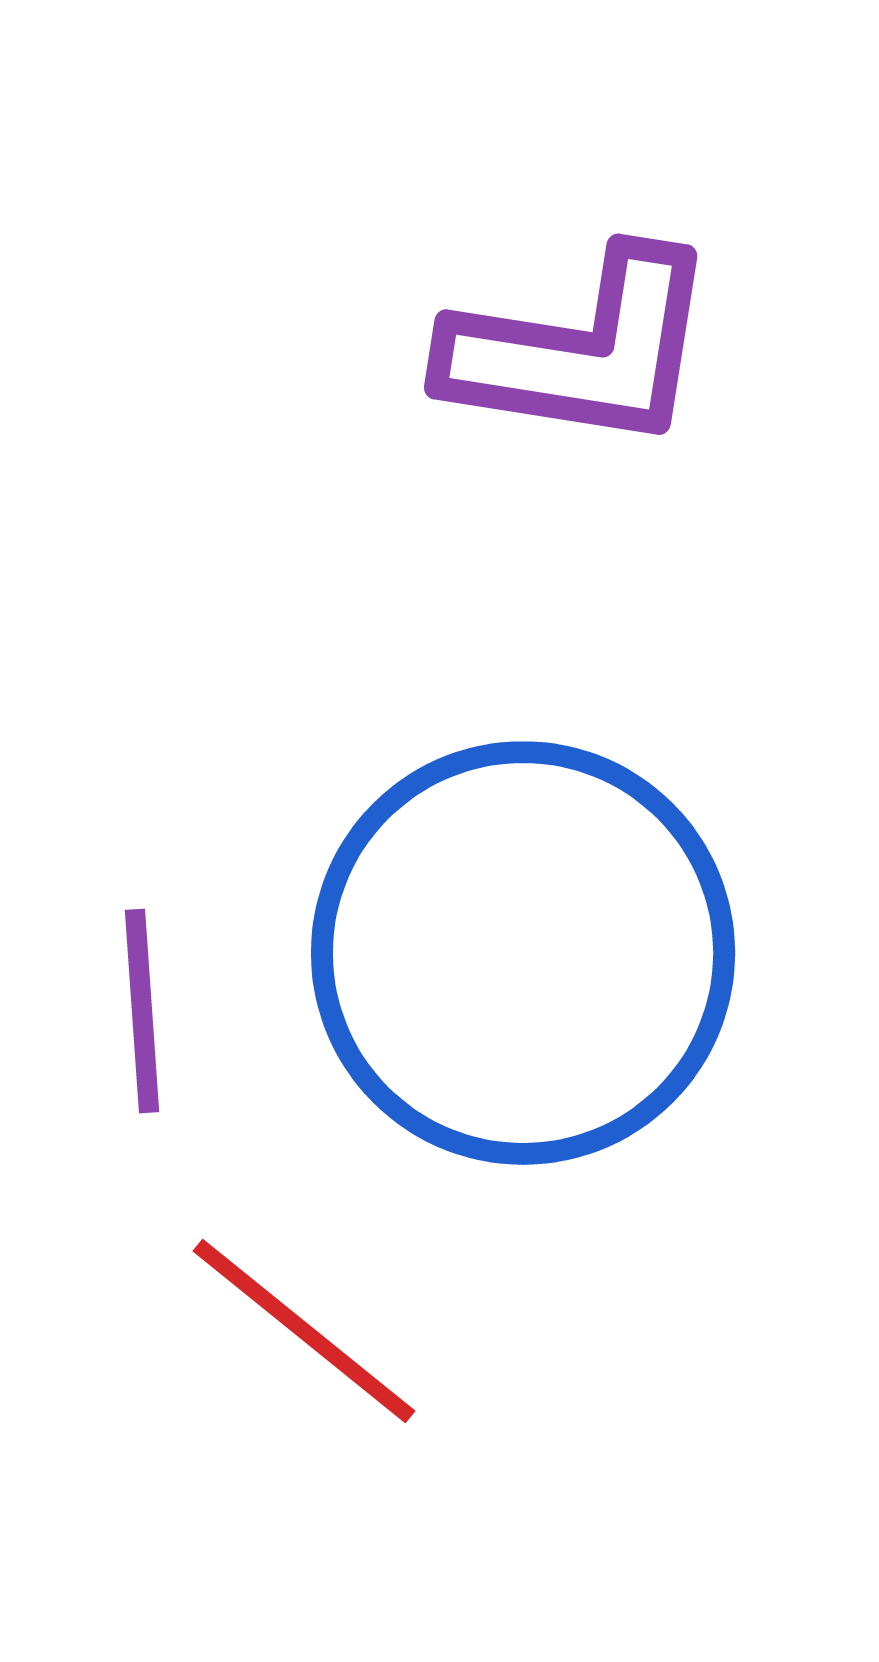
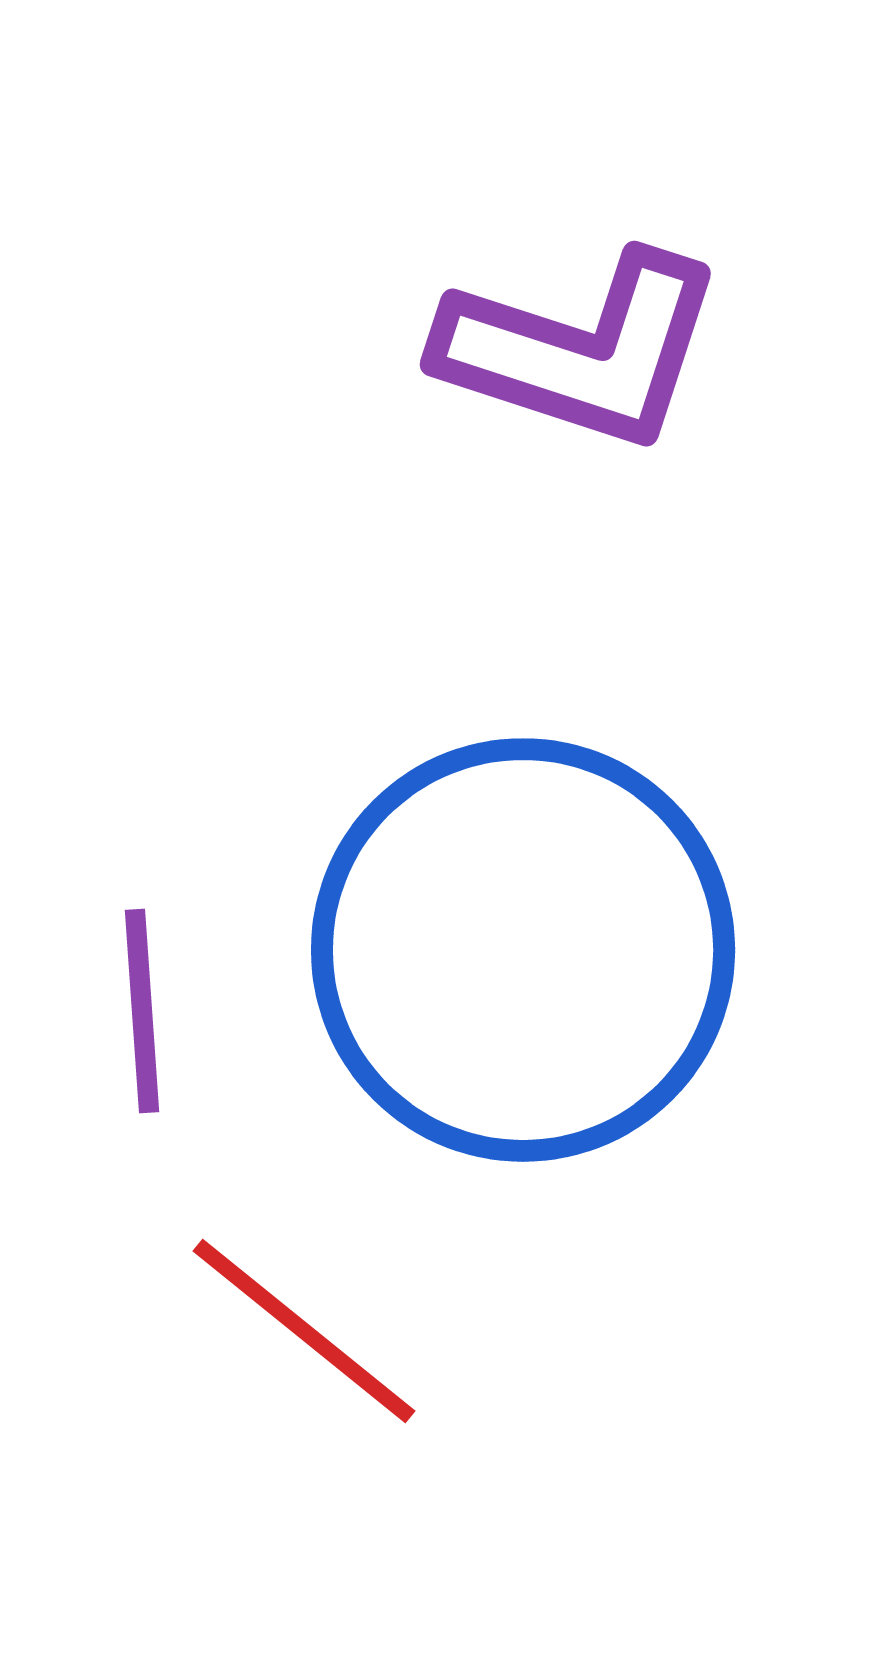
purple L-shape: rotated 9 degrees clockwise
blue circle: moved 3 px up
